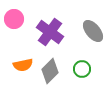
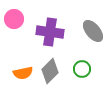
purple cross: rotated 28 degrees counterclockwise
orange semicircle: moved 8 px down
